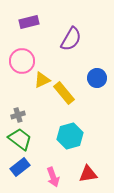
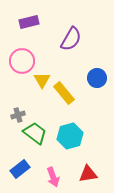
yellow triangle: rotated 36 degrees counterclockwise
green trapezoid: moved 15 px right, 6 px up
blue rectangle: moved 2 px down
